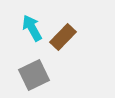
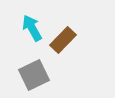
brown rectangle: moved 3 px down
